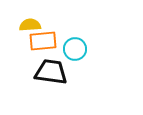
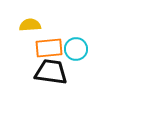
orange rectangle: moved 6 px right, 7 px down
cyan circle: moved 1 px right
